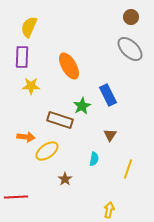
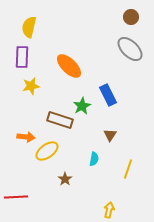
yellow semicircle: rotated 10 degrees counterclockwise
orange ellipse: rotated 16 degrees counterclockwise
yellow star: rotated 12 degrees counterclockwise
